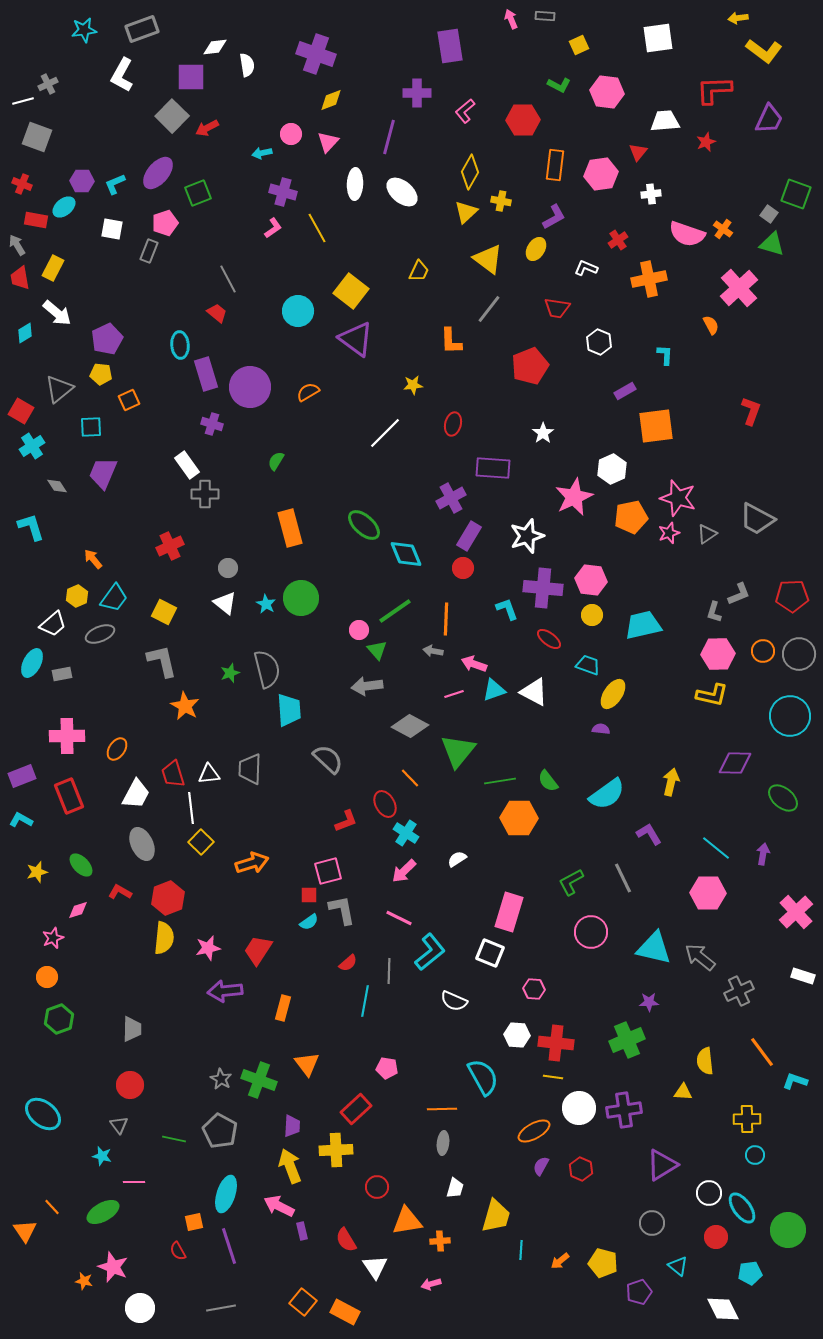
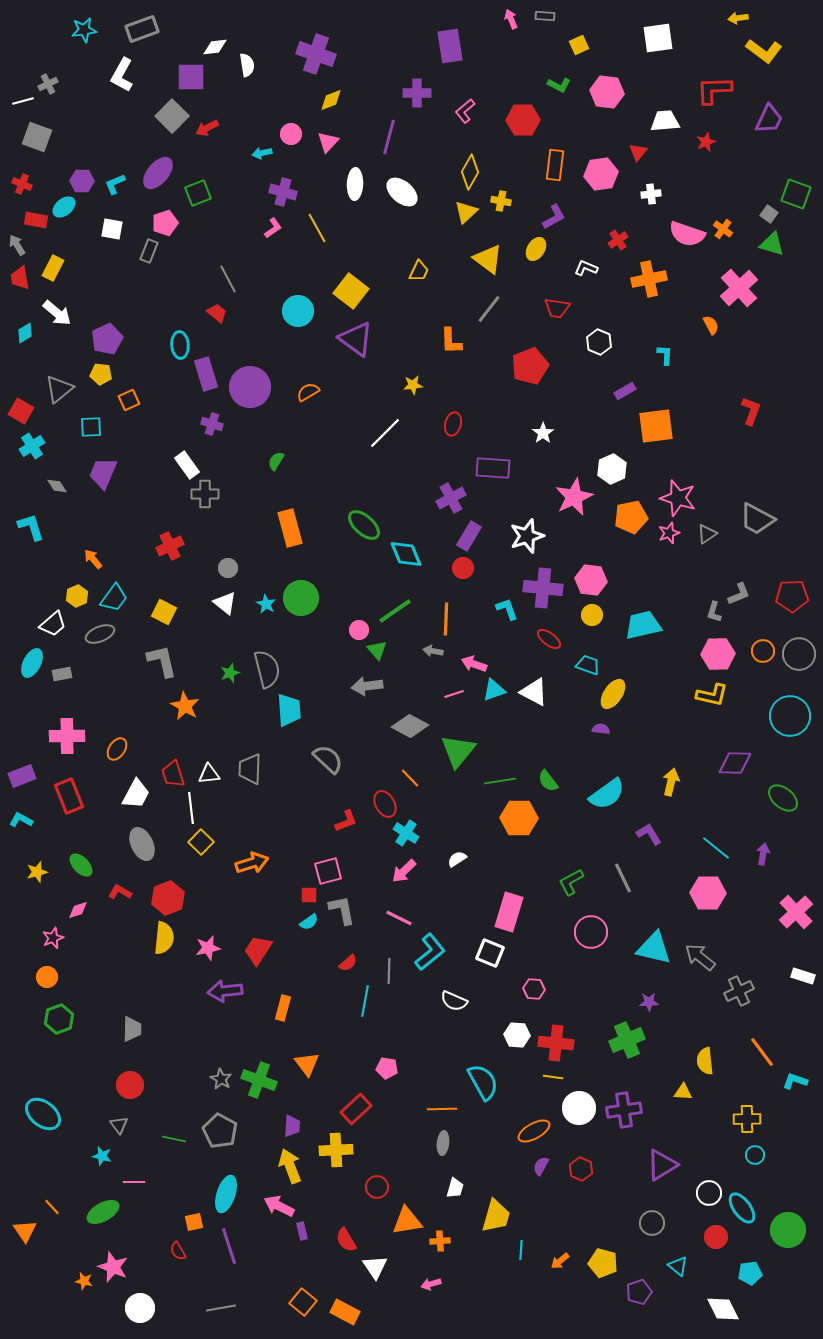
cyan semicircle at (483, 1077): moved 5 px down
